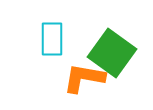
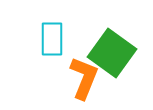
orange L-shape: rotated 102 degrees clockwise
